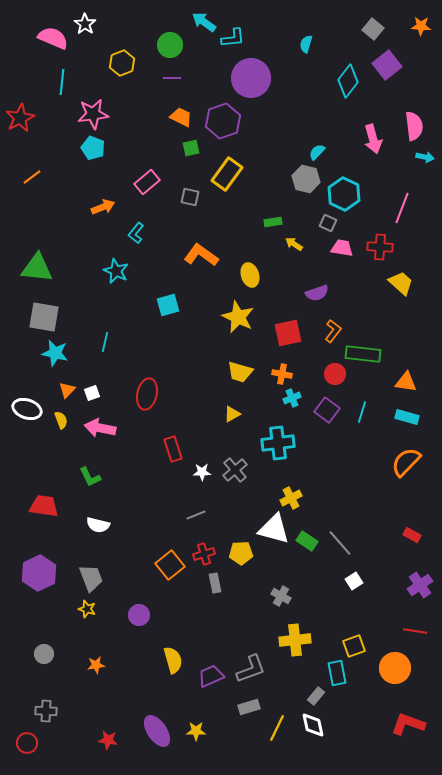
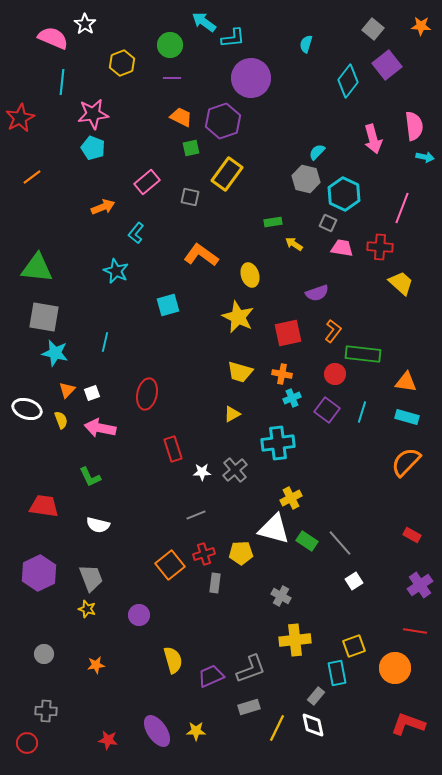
gray rectangle at (215, 583): rotated 18 degrees clockwise
